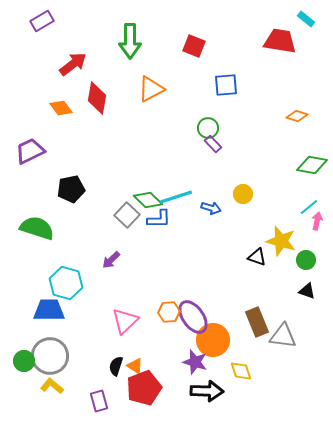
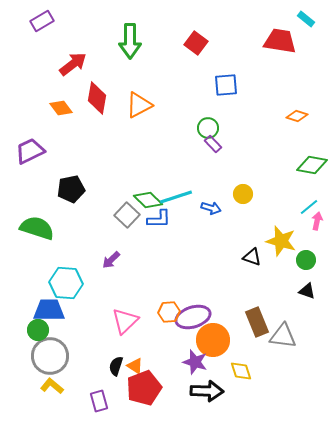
red square at (194, 46): moved 2 px right, 3 px up; rotated 15 degrees clockwise
orange triangle at (151, 89): moved 12 px left, 16 px down
black triangle at (257, 257): moved 5 px left
cyan hexagon at (66, 283): rotated 12 degrees counterclockwise
purple ellipse at (193, 317): rotated 72 degrees counterclockwise
green circle at (24, 361): moved 14 px right, 31 px up
